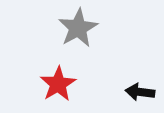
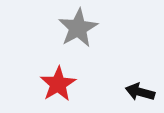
black arrow: rotated 8 degrees clockwise
